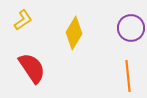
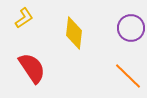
yellow L-shape: moved 1 px right, 2 px up
yellow diamond: rotated 24 degrees counterclockwise
orange line: rotated 40 degrees counterclockwise
